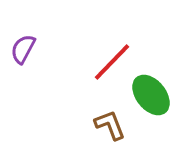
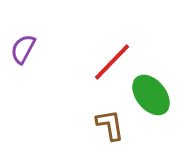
brown L-shape: rotated 12 degrees clockwise
